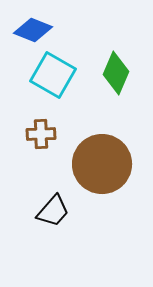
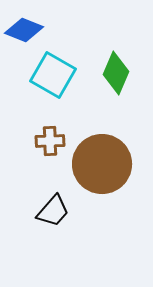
blue diamond: moved 9 px left
brown cross: moved 9 px right, 7 px down
